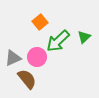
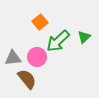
gray triangle: rotated 18 degrees clockwise
